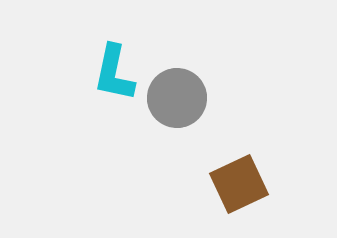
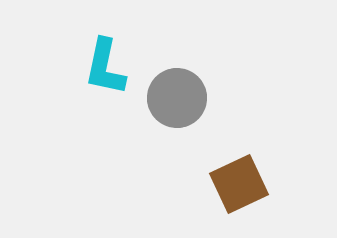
cyan L-shape: moved 9 px left, 6 px up
